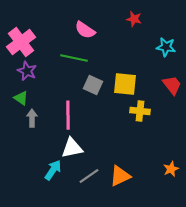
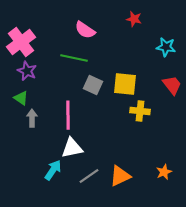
orange star: moved 7 px left, 3 px down
